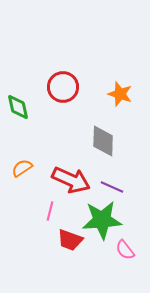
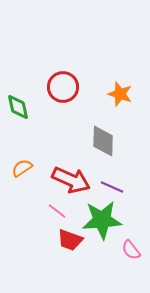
pink line: moved 7 px right; rotated 66 degrees counterclockwise
pink semicircle: moved 6 px right
